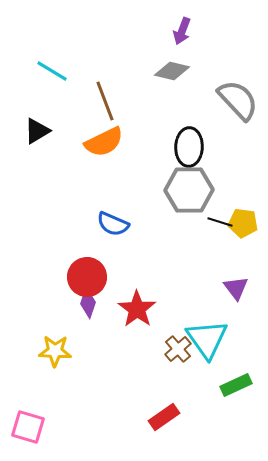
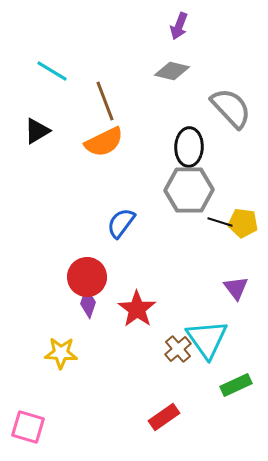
purple arrow: moved 3 px left, 5 px up
gray semicircle: moved 7 px left, 8 px down
blue semicircle: moved 8 px right, 1 px up; rotated 104 degrees clockwise
yellow star: moved 6 px right, 2 px down
